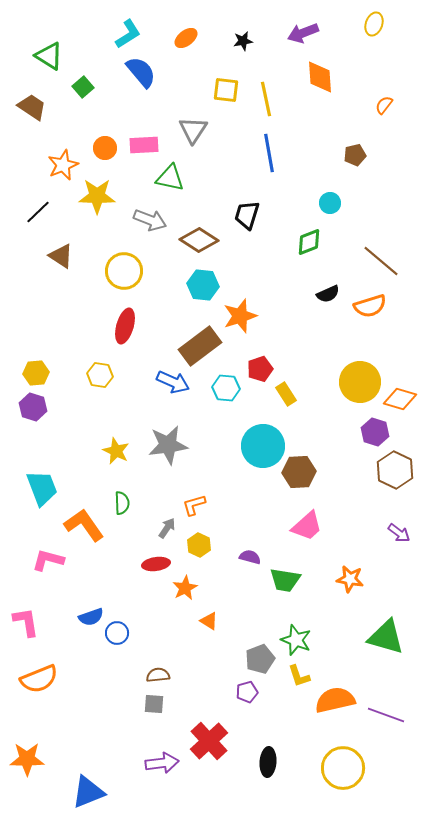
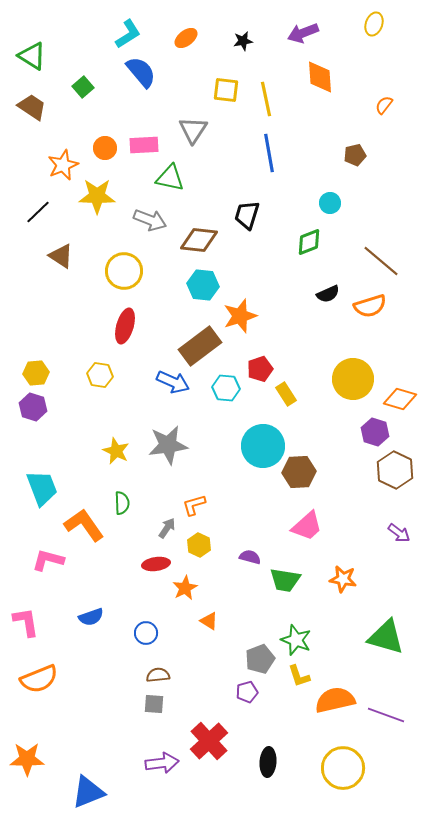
green triangle at (49, 56): moved 17 px left
brown diamond at (199, 240): rotated 27 degrees counterclockwise
yellow circle at (360, 382): moved 7 px left, 3 px up
orange star at (350, 579): moved 7 px left
blue circle at (117, 633): moved 29 px right
